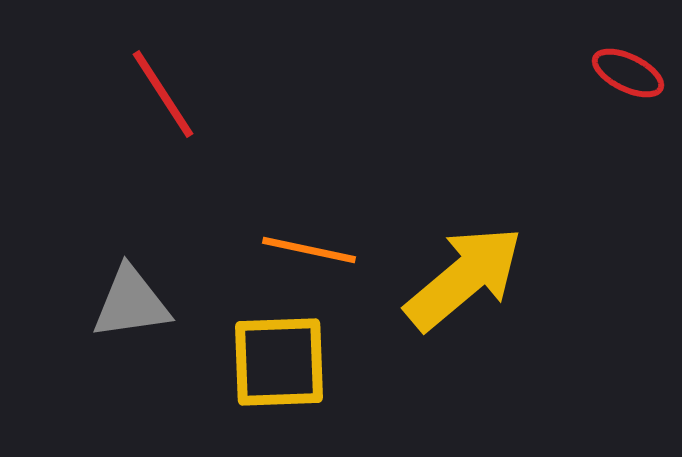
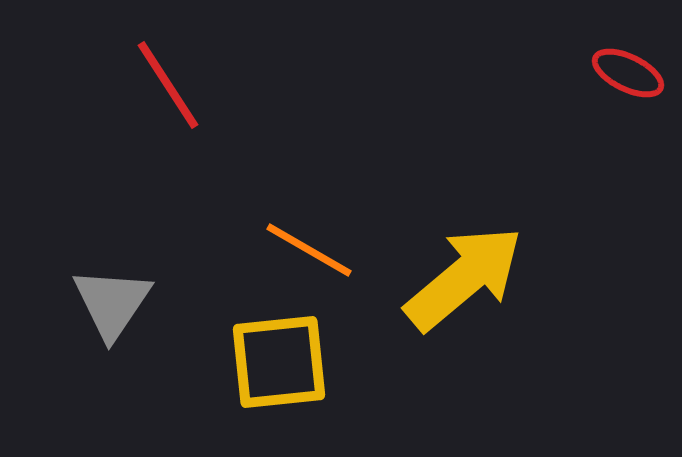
red line: moved 5 px right, 9 px up
orange line: rotated 18 degrees clockwise
gray triangle: moved 19 px left; rotated 48 degrees counterclockwise
yellow square: rotated 4 degrees counterclockwise
